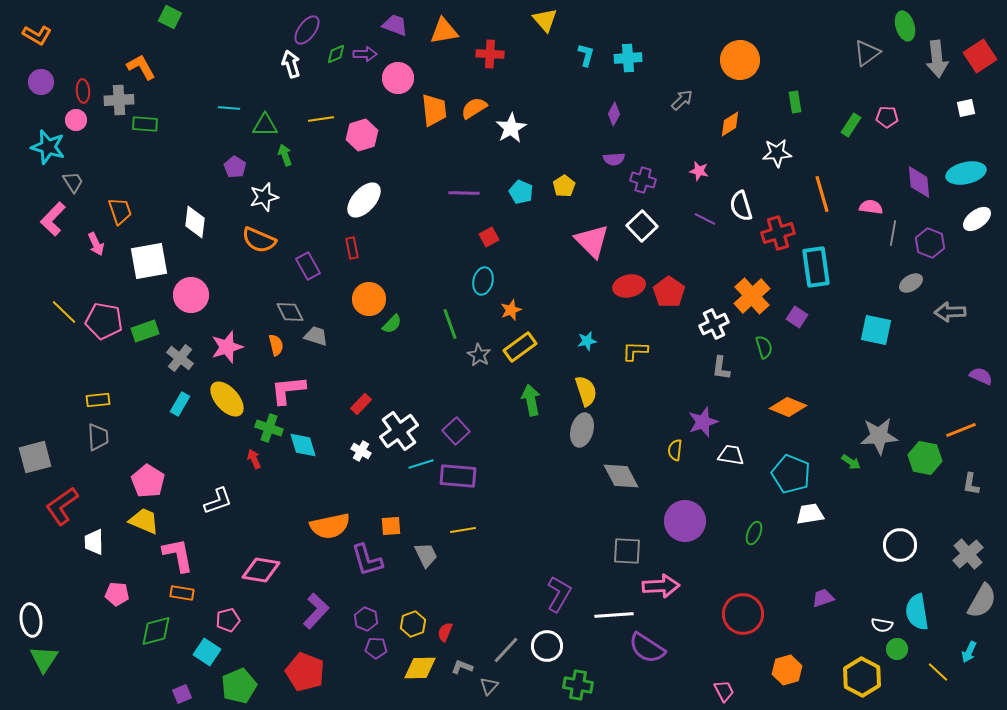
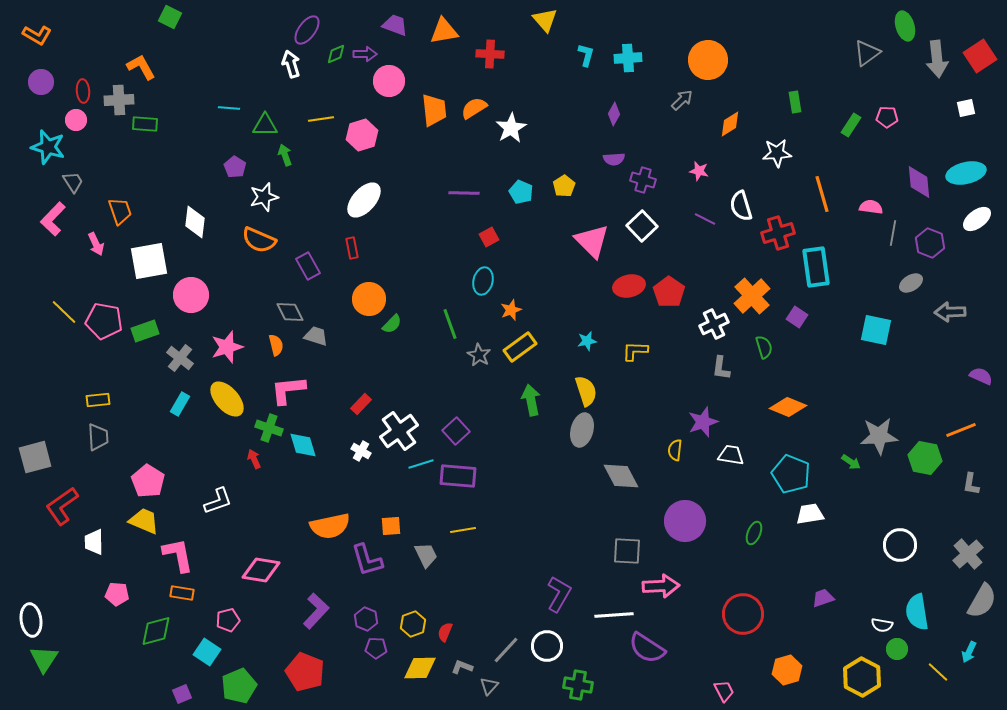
orange circle at (740, 60): moved 32 px left
pink circle at (398, 78): moved 9 px left, 3 px down
